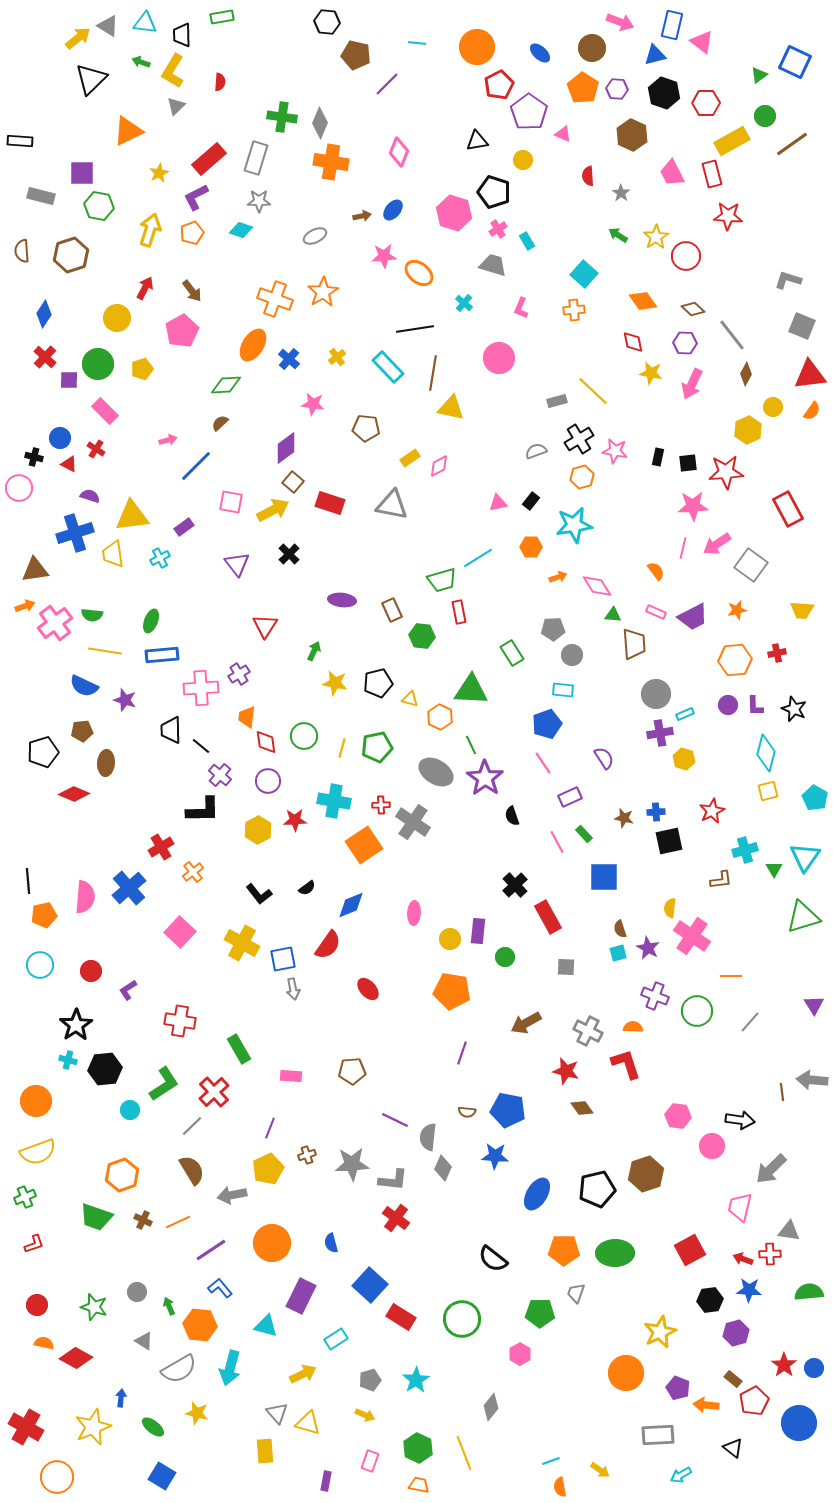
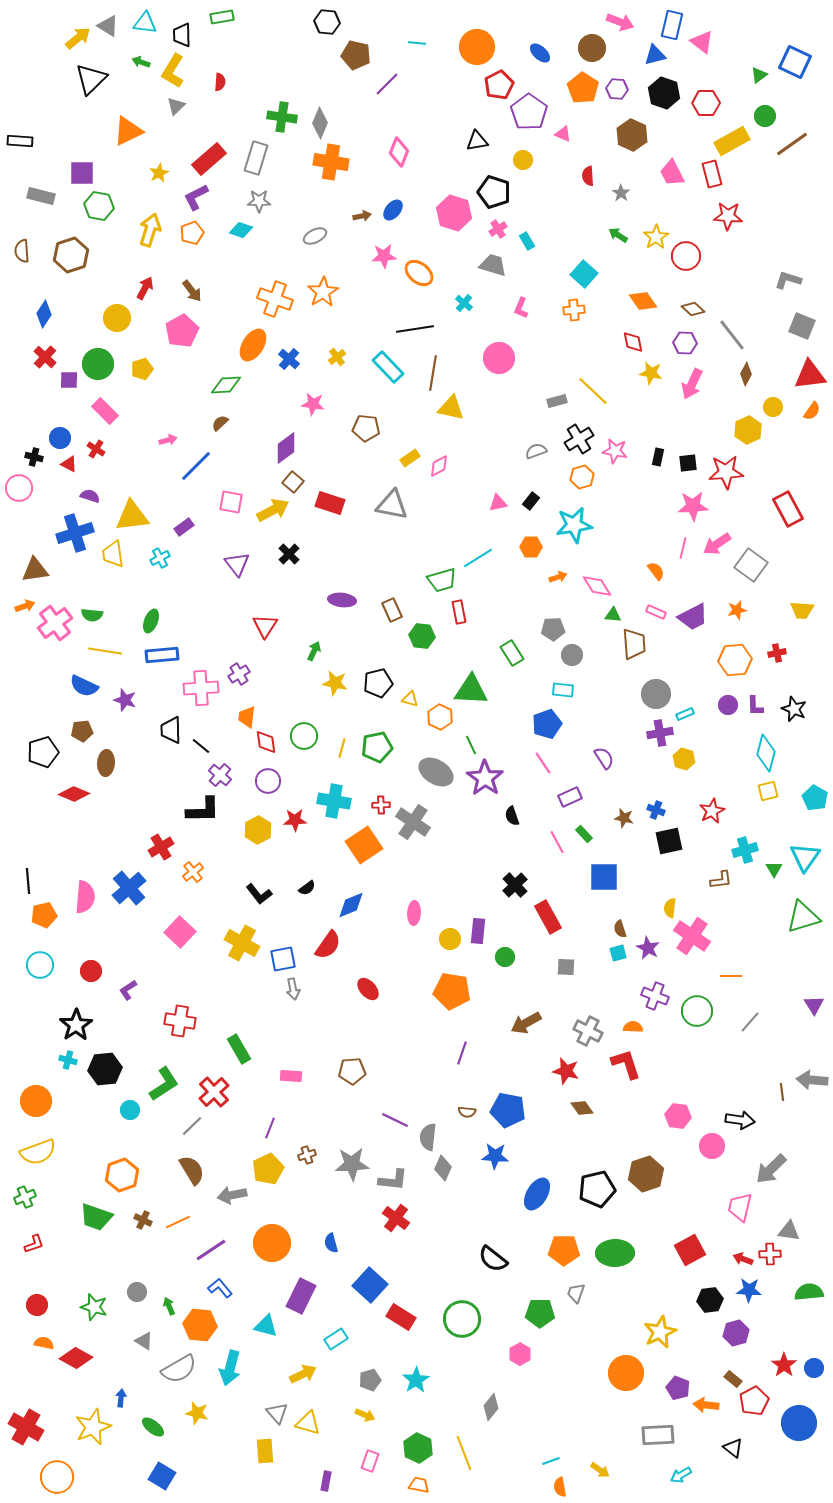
blue cross at (656, 812): moved 2 px up; rotated 24 degrees clockwise
